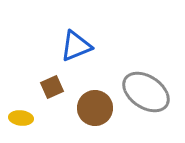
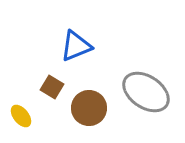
brown square: rotated 35 degrees counterclockwise
brown circle: moved 6 px left
yellow ellipse: moved 2 px up; rotated 45 degrees clockwise
